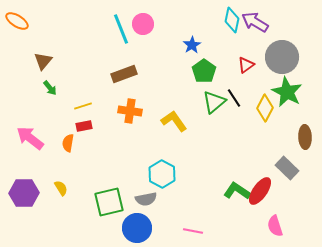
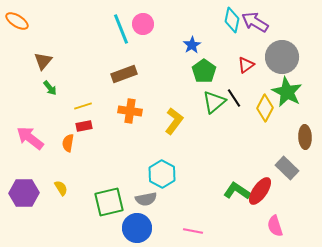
yellow L-shape: rotated 72 degrees clockwise
